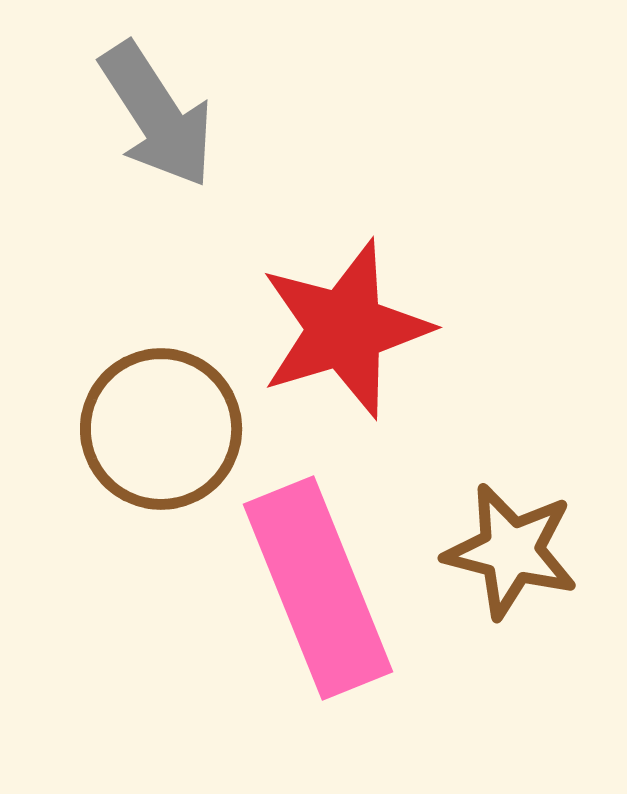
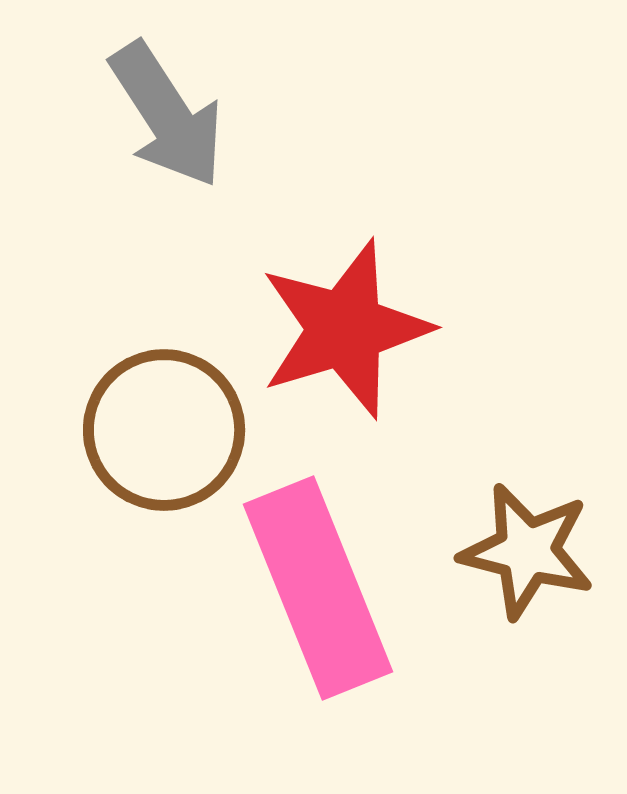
gray arrow: moved 10 px right
brown circle: moved 3 px right, 1 px down
brown star: moved 16 px right
